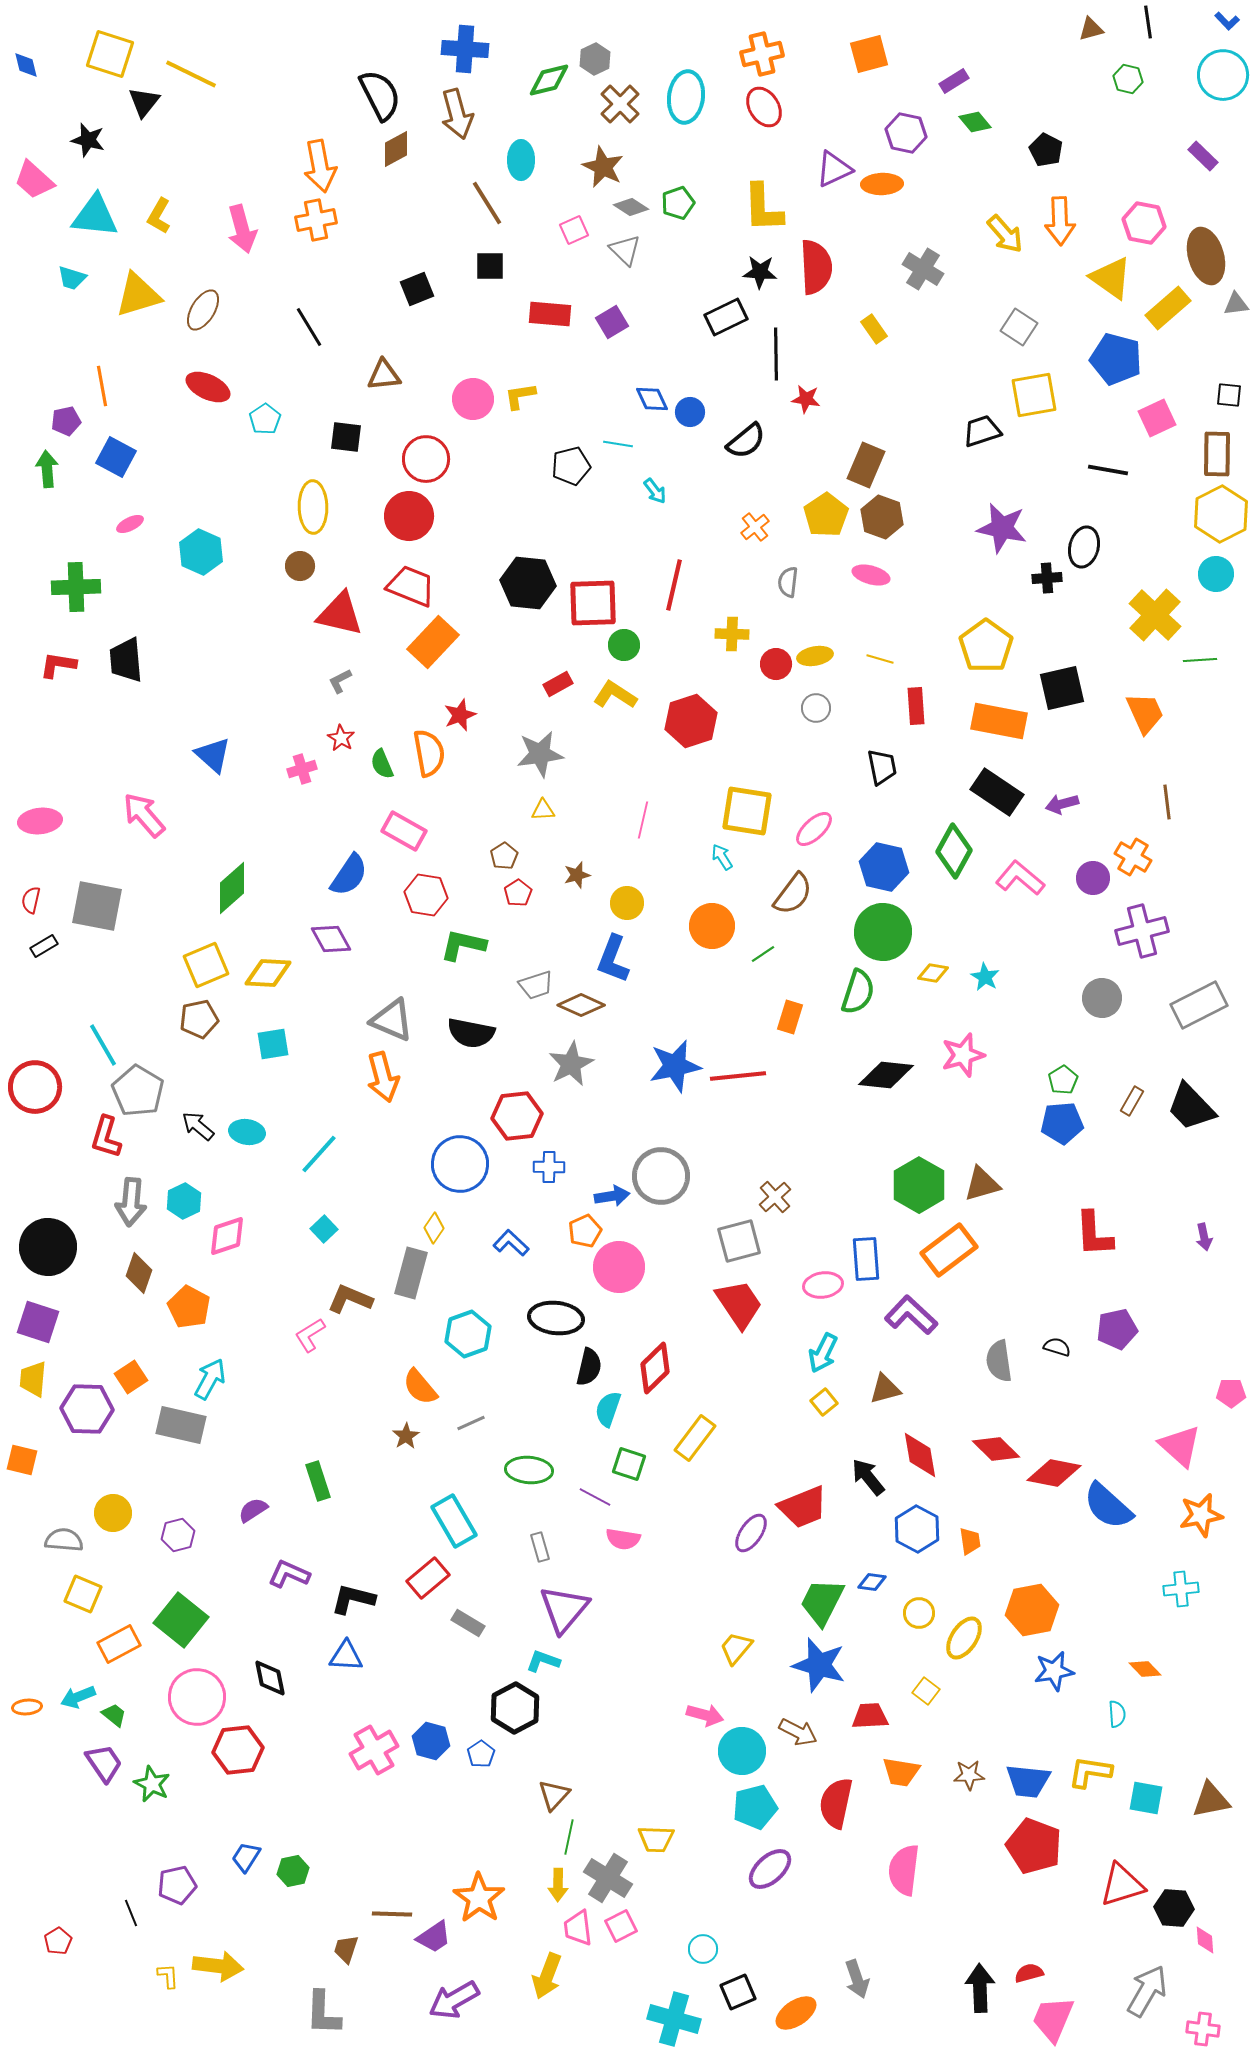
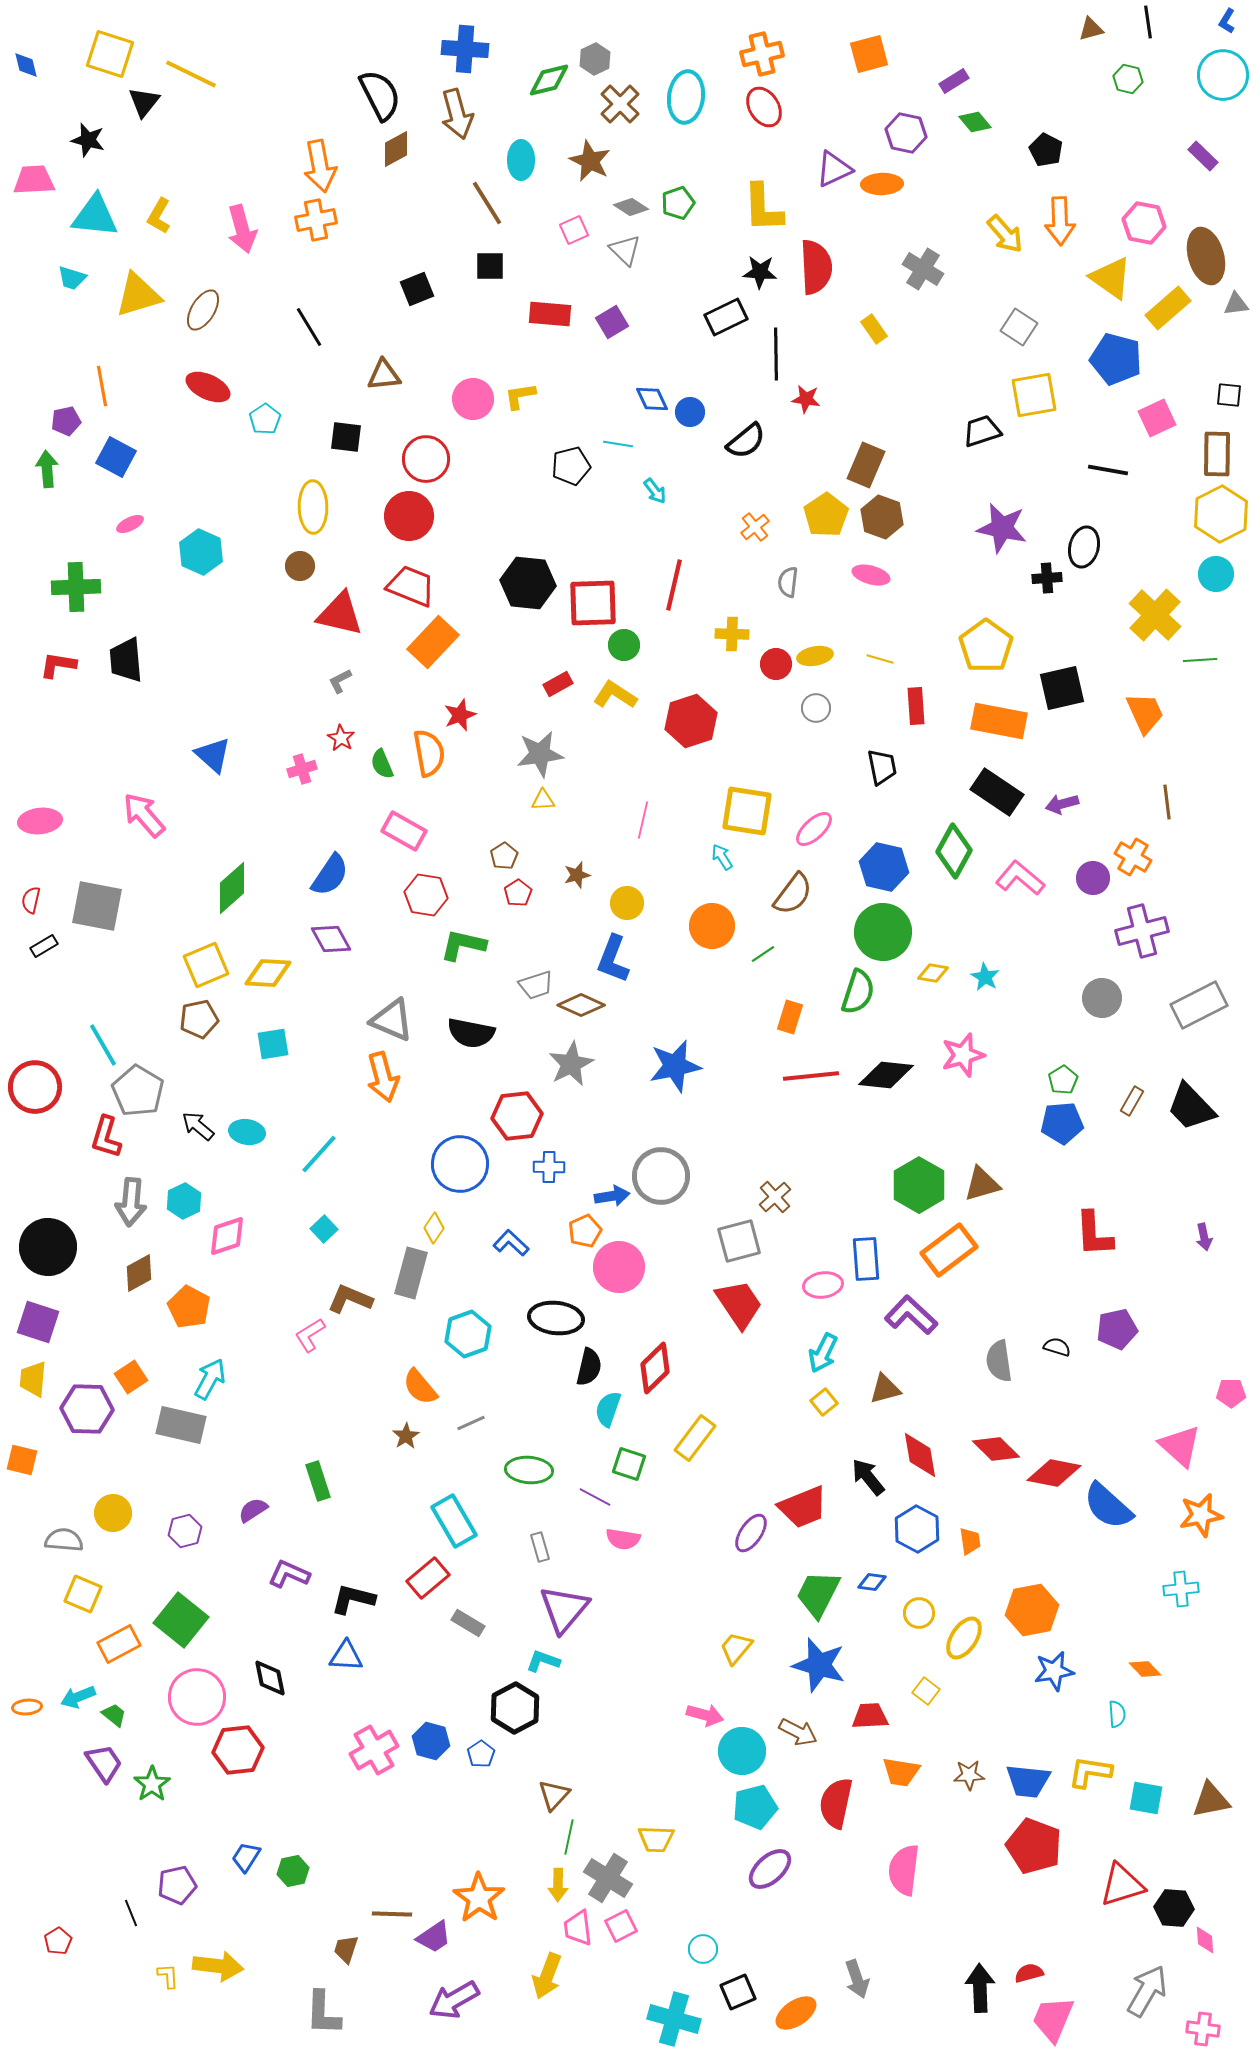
blue L-shape at (1227, 21): rotated 75 degrees clockwise
brown star at (603, 167): moved 13 px left, 6 px up
pink trapezoid at (34, 180): rotated 135 degrees clockwise
yellow triangle at (543, 810): moved 10 px up
blue semicircle at (349, 875): moved 19 px left
red line at (738, 1076): moved 73 px right
brown diamond at (139, 1273): rotated 42 degrees clockwise
purple hexagon at (178, 1535): moved 7 px right, 4 px up
green trapezoid at (822, 1602): moved 4 px left, 8 px up
green star at (152, 1784): rotated 12 degrees clockwise
